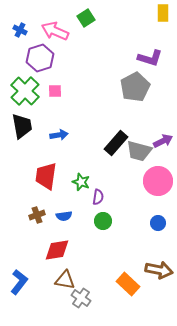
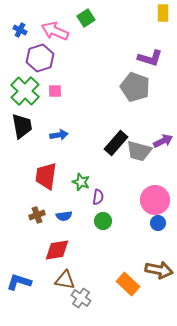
gray pentagon: rotated 24 degrees counterclockwise
pink circle: moved 3 px left, 19 px down
blue L-shape: rotated 110 degrees counterclockwise
